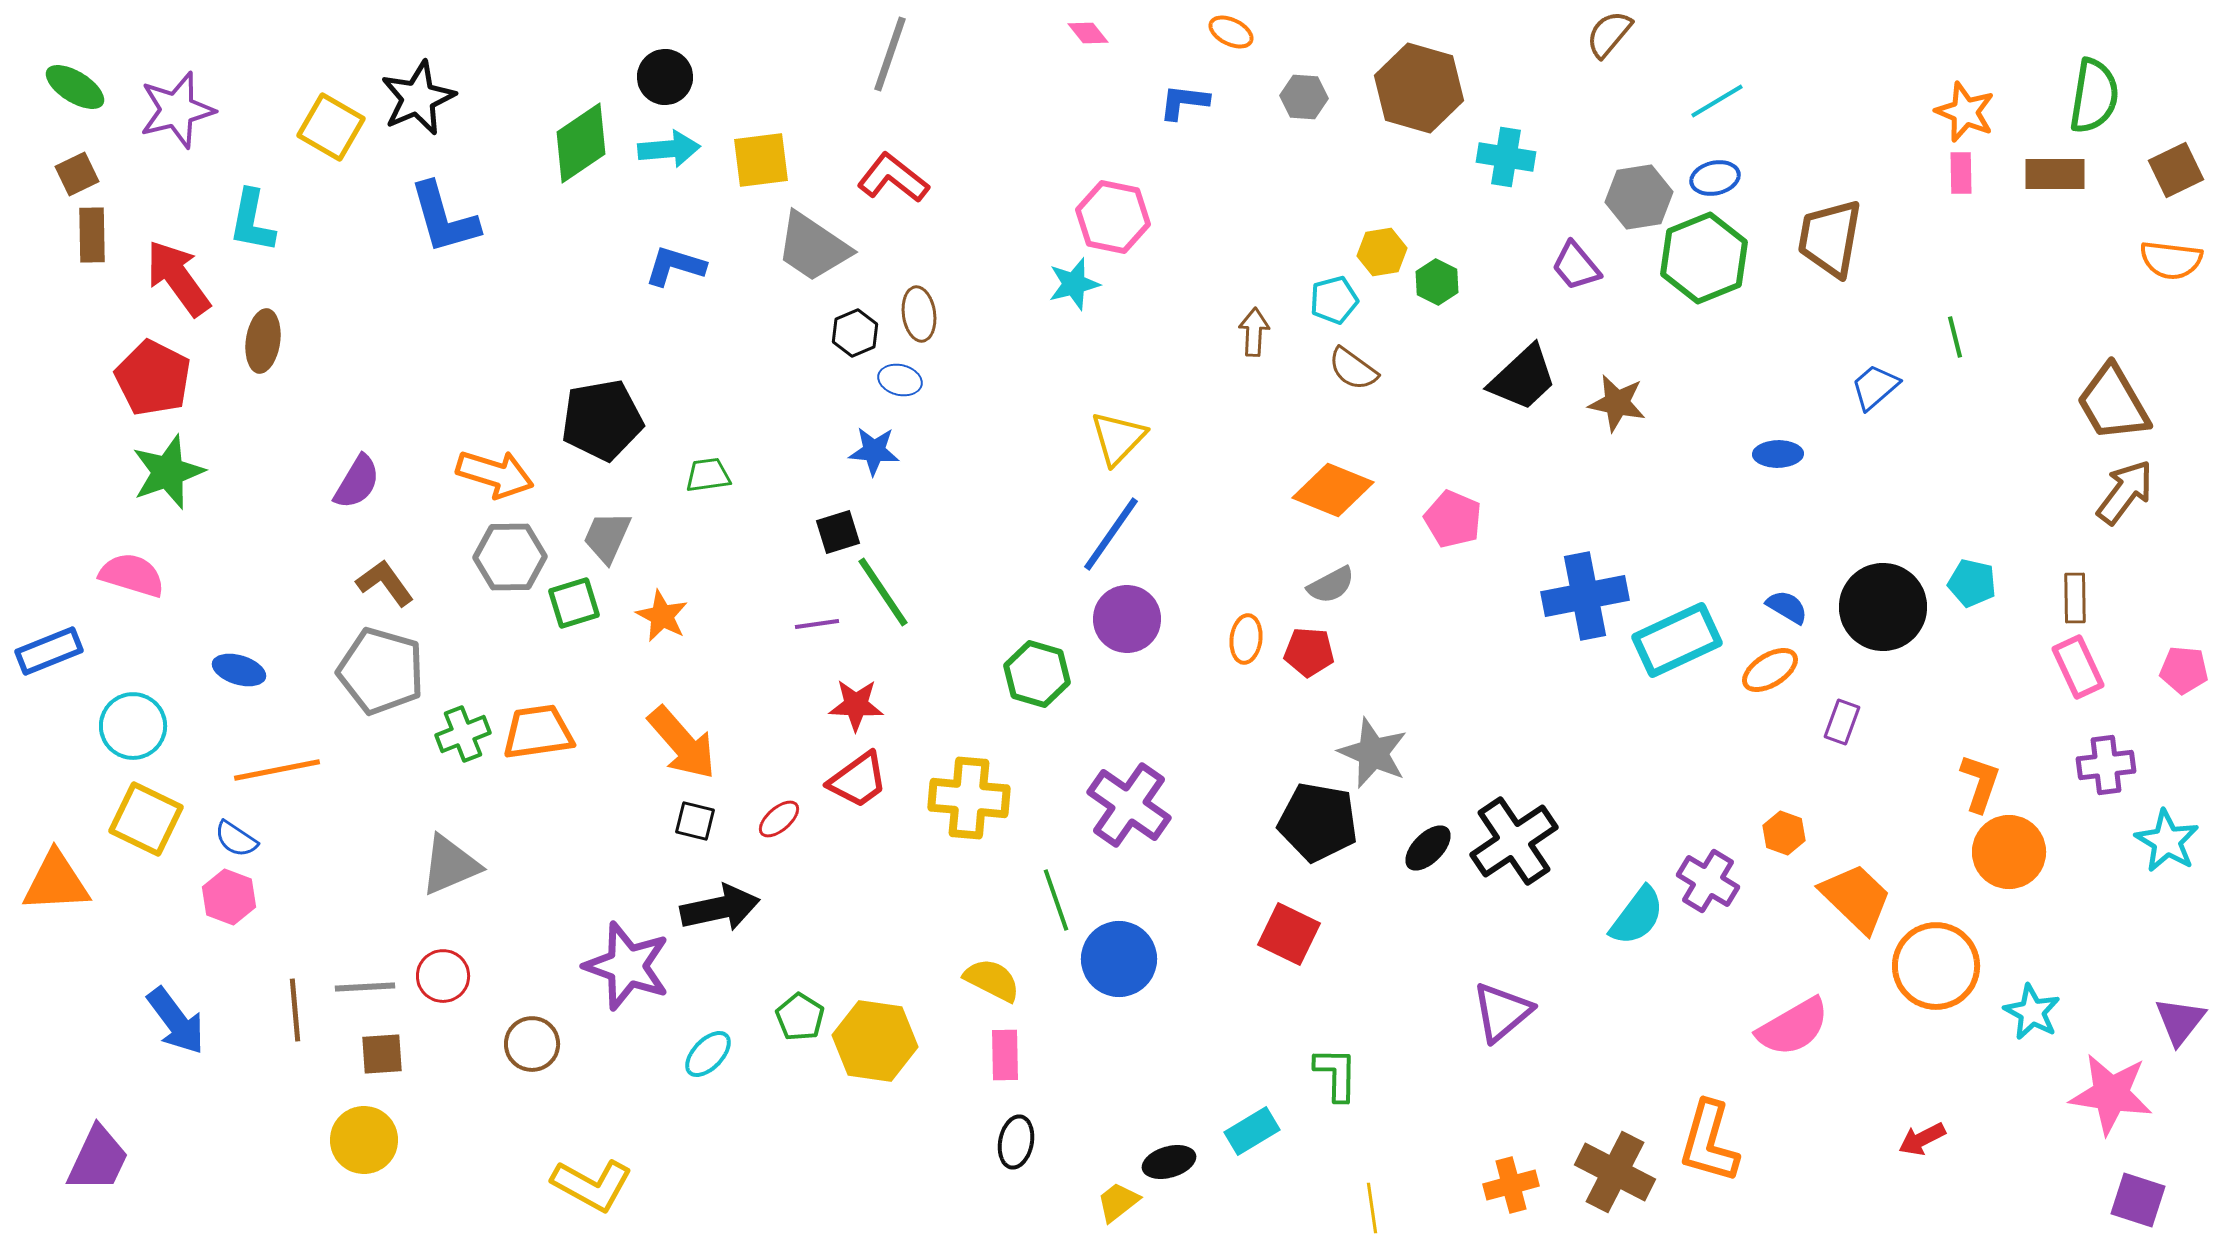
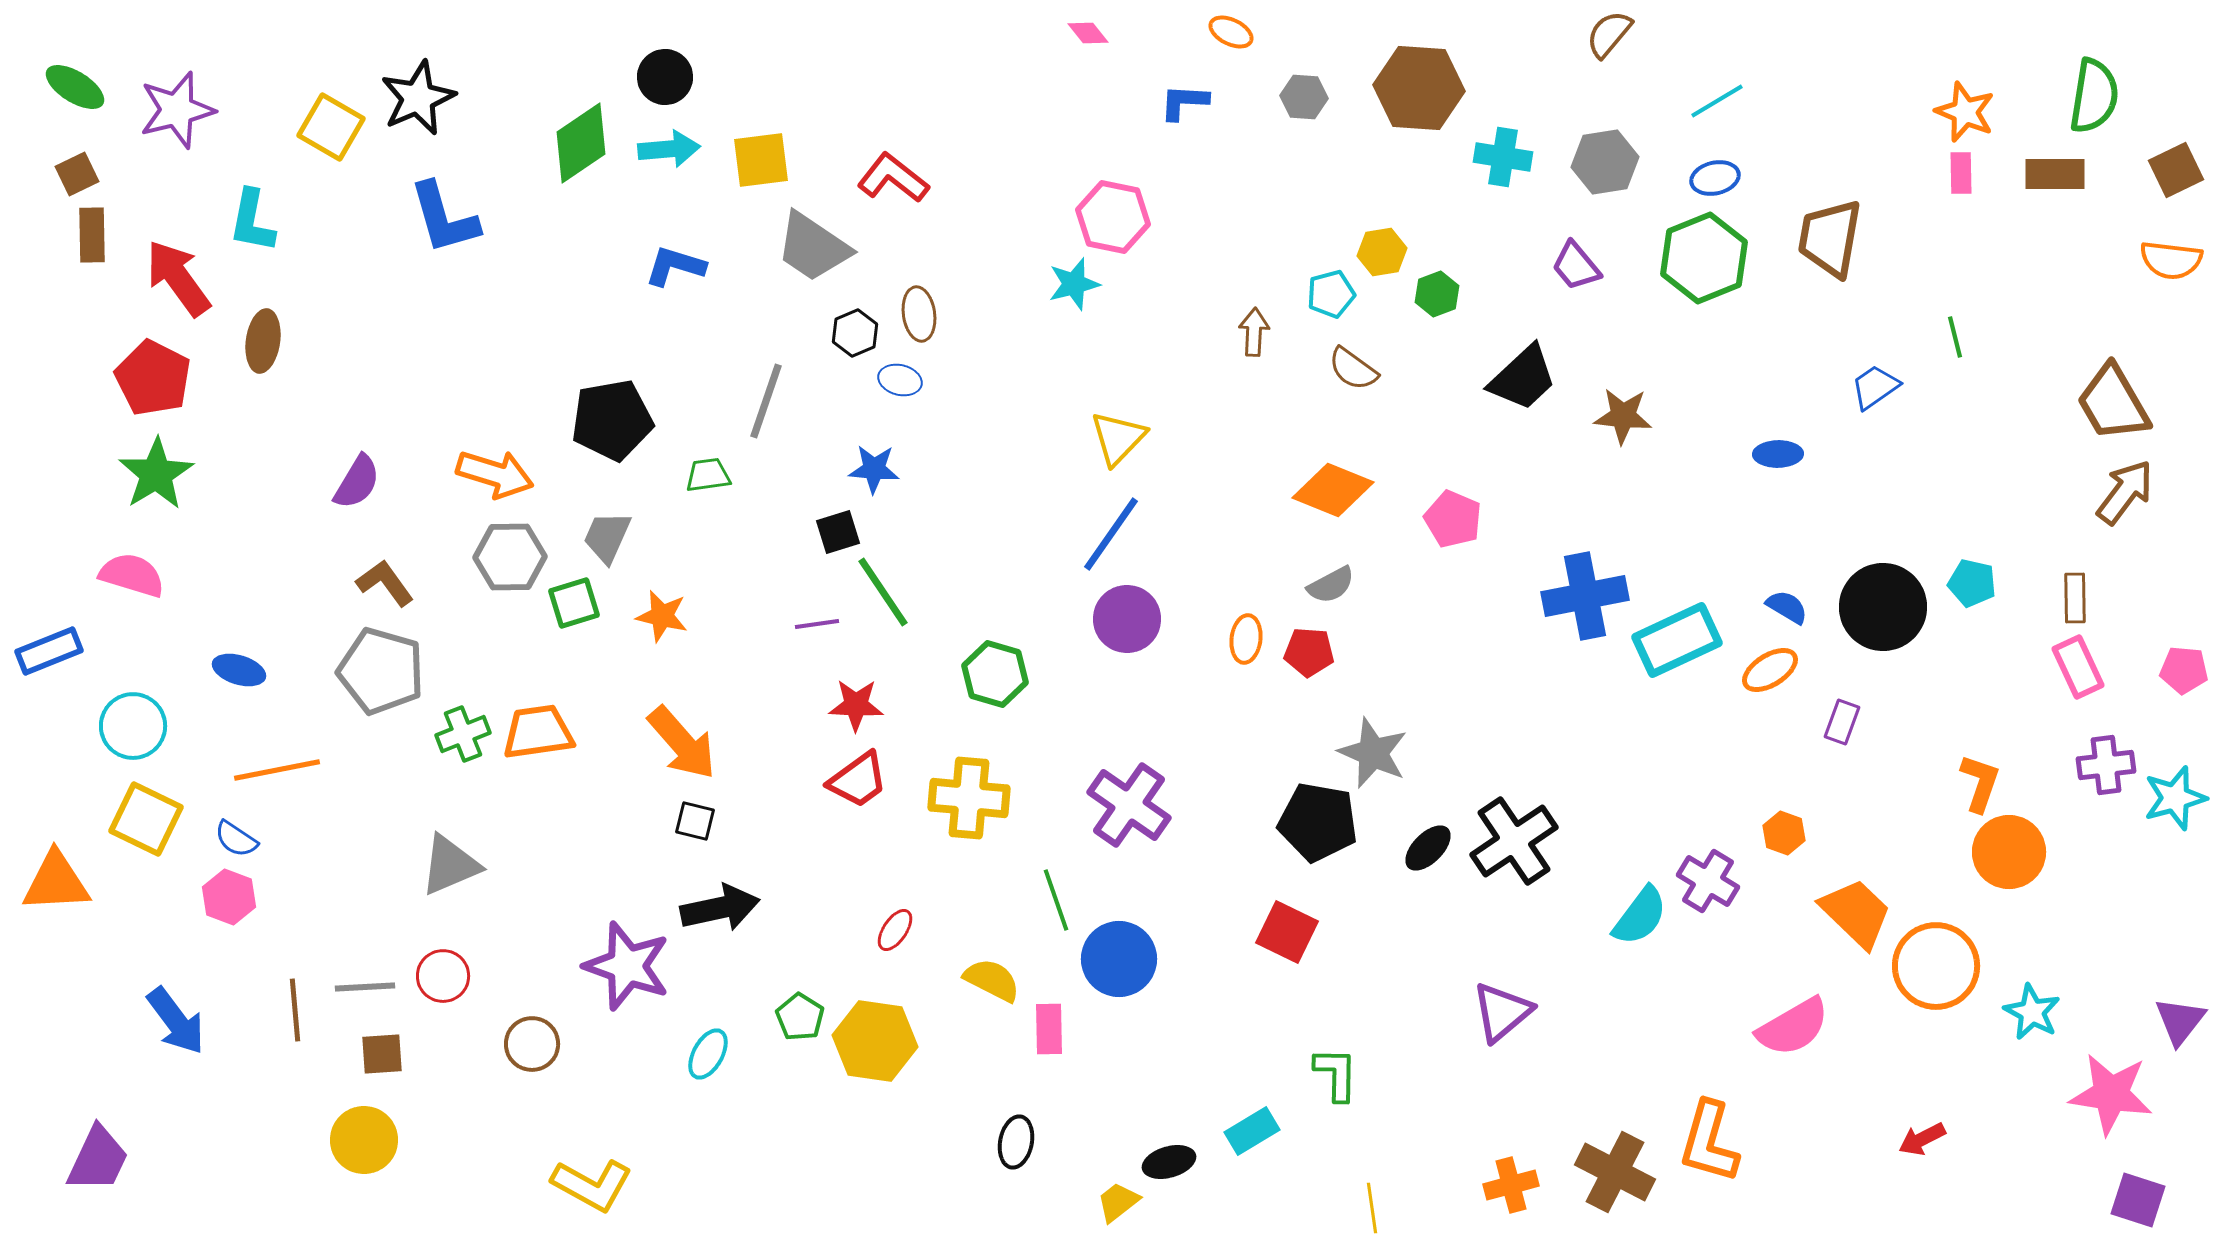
gray line at (890, 54): moved 124 px left, 347 px down
brown hexagon at (1419, 88): rotated 12 degrees counterclockwise
blue L-shape at (1184, 102): rotated 4 degrees counterclockwise
cyan cross at (1506, 157): moved 3 px left
gray hexagon at (1639, 197): moved 34 px left, 35 px up
green hexagon at (1437, 282): moved 12 px down; rotated 12 degrees clockwise
cyan pentagon at (1334, 300): moved 3 px left, 6 px up
blue trapezoid at (1875, 387): rotated 6 degrees clockwise
brown star at (1617, 403): moved 6 px right, 13 px down; rotated 6 degrees counterclockwise
black pentagon at (602, 420): moved 10 px right
blue star at (874, 451): moved 18 px down
green star at (168, 472): moved 12 px left, 2 px down; rotated 12 degrees counterclockwise
orange star at (662, 616): rotated 14 degrees counterclockwise
green hexagon at (1037, 674): moved 42 px left
red ellipse at (779, 819): moved 116 px right, 111 px down; rotated 15 degrees counterclockwise
cyan star at (2167, 841): moved 8 px right, 43 px up; rotated 26 degrees clockwise
orange trapezoid at (1856, 898): moved 15 px down
cyan semicircle at (1637, 916): moved 3 px right
red square at (1289, 934): moved 2 px left, 2 px up
cyan ellipse at (708, 1054): rotated 15 degrees counterclockwise
pink rectangle at (1005, 1055): moved 44 px right, 26 px up
